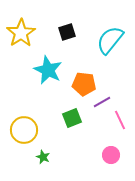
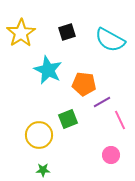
cyan semicircle: rotated 100 degrees counterclockwise
green square: moved 4 px left, 1 px down
yellow circle: moved 15 px right, 5 px down
green star: moved 13 px down; rotated 24 degrees counterclockwise
